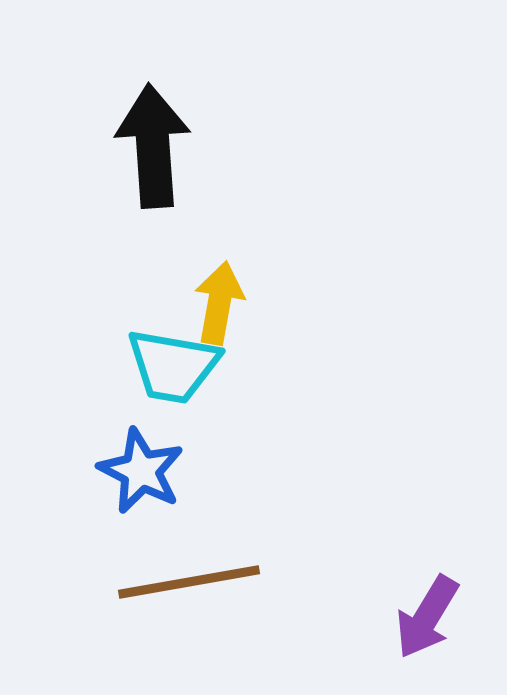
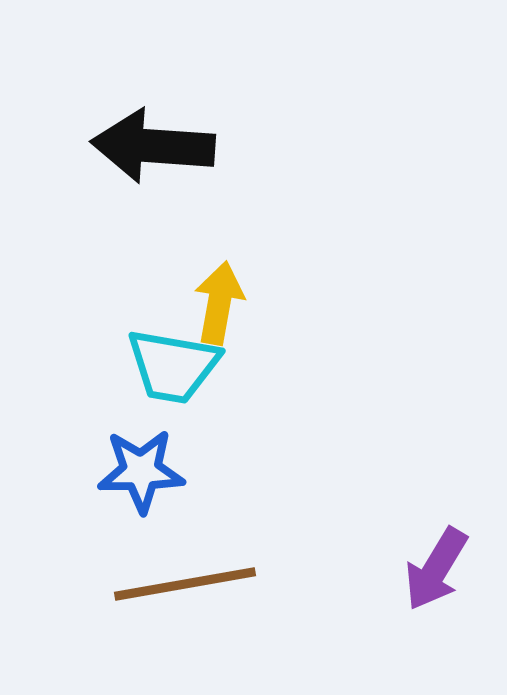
black arrow: rotated 82 degrees counterclockwise
blue star: rotated 28 degrees counterclockwise
brown line: moved 4 px left, 2 px down
purple arrow: moved 9 px right, 48 px up
